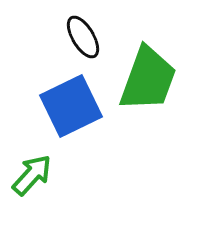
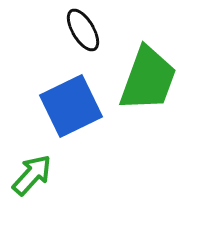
black ellipse: moved 7 px up
